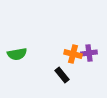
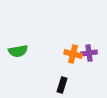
green semicircle: moved 1 px right, 3 px up
black rectangle: moved 10 px down; rotated 56 degrees clockwise
